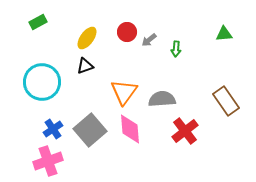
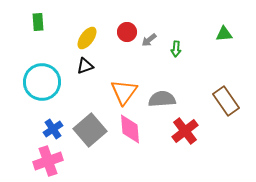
green rectangle: rotated 66 degrees counterclockwise
